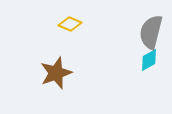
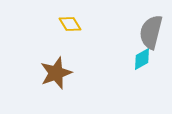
yellow diamond: rotated 35 degrees clockwise
cyan diamond: moved 7 px left, 1 px up
